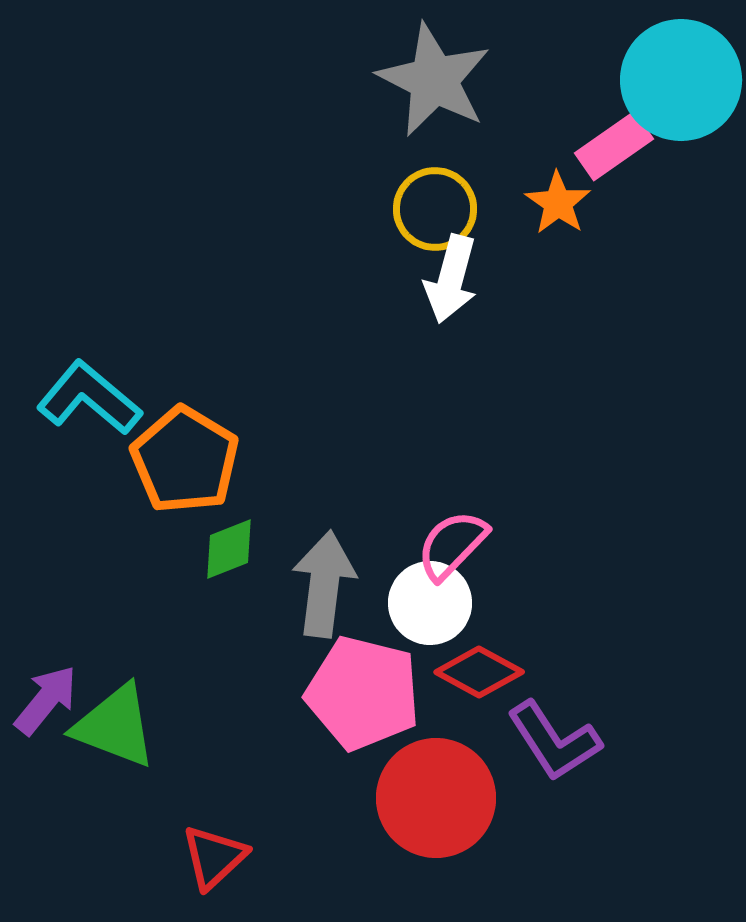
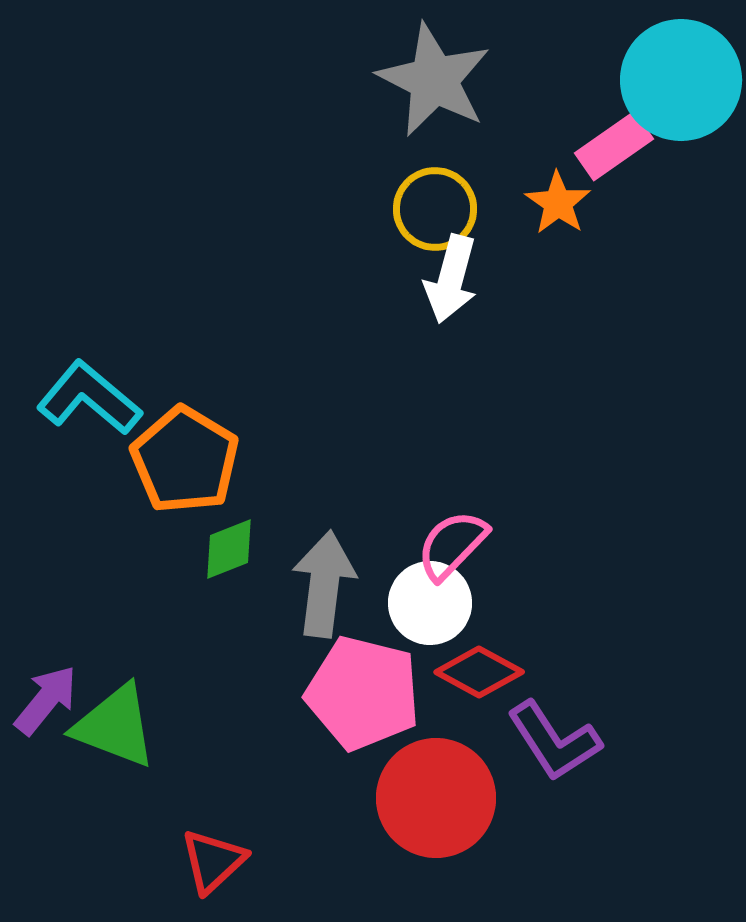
red triangle: moved 1 px left, 4 px down
